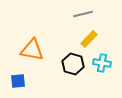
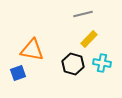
blue square: moved 8 px up; rotated 14 degrees counterclockwise
